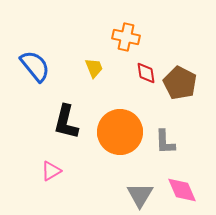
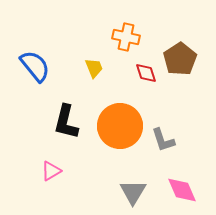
red diamond: rotated 10 degrees counterclockwise
brown pentagon: moved 24 px up; rotated 12 degrees clockwise
orange circle: moved 6 px up
gray L-shape: moved 2 px left, 2 px up; rotated 16 degrees counterclockwise
gray triangle: moved 7 px left, 3 px up
